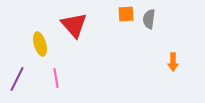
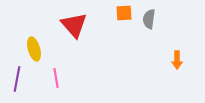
orange square: moved 2 px left, 1 px up
yellow ellipse: moved 6 px left, 5 px down
orange arrow: moved 4 px right, 2 px up
purple line: rotated 15 degrees counterclockwise
